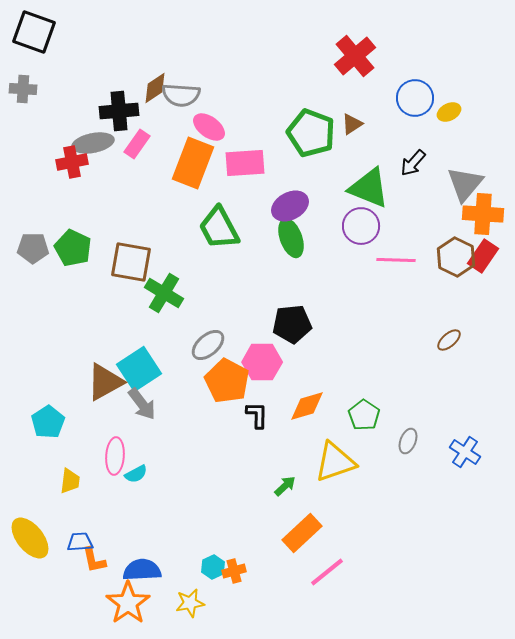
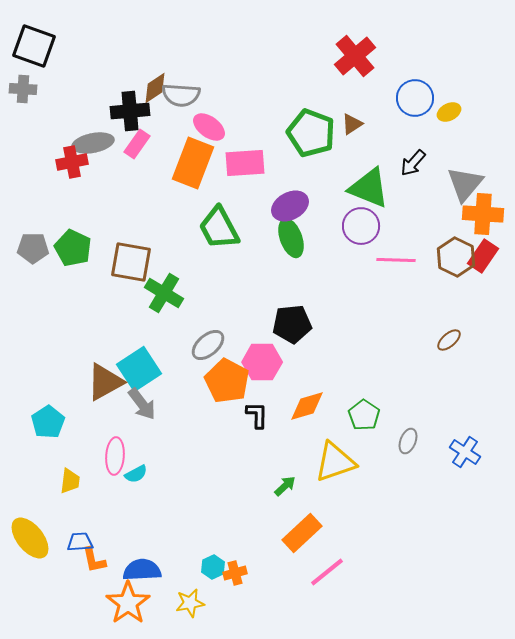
black square at (34, 32): moved 14 px down
black cross at (119, 111): moved 11 px right
orange cross at (234, 571): moved 1 px right, 2 px down
